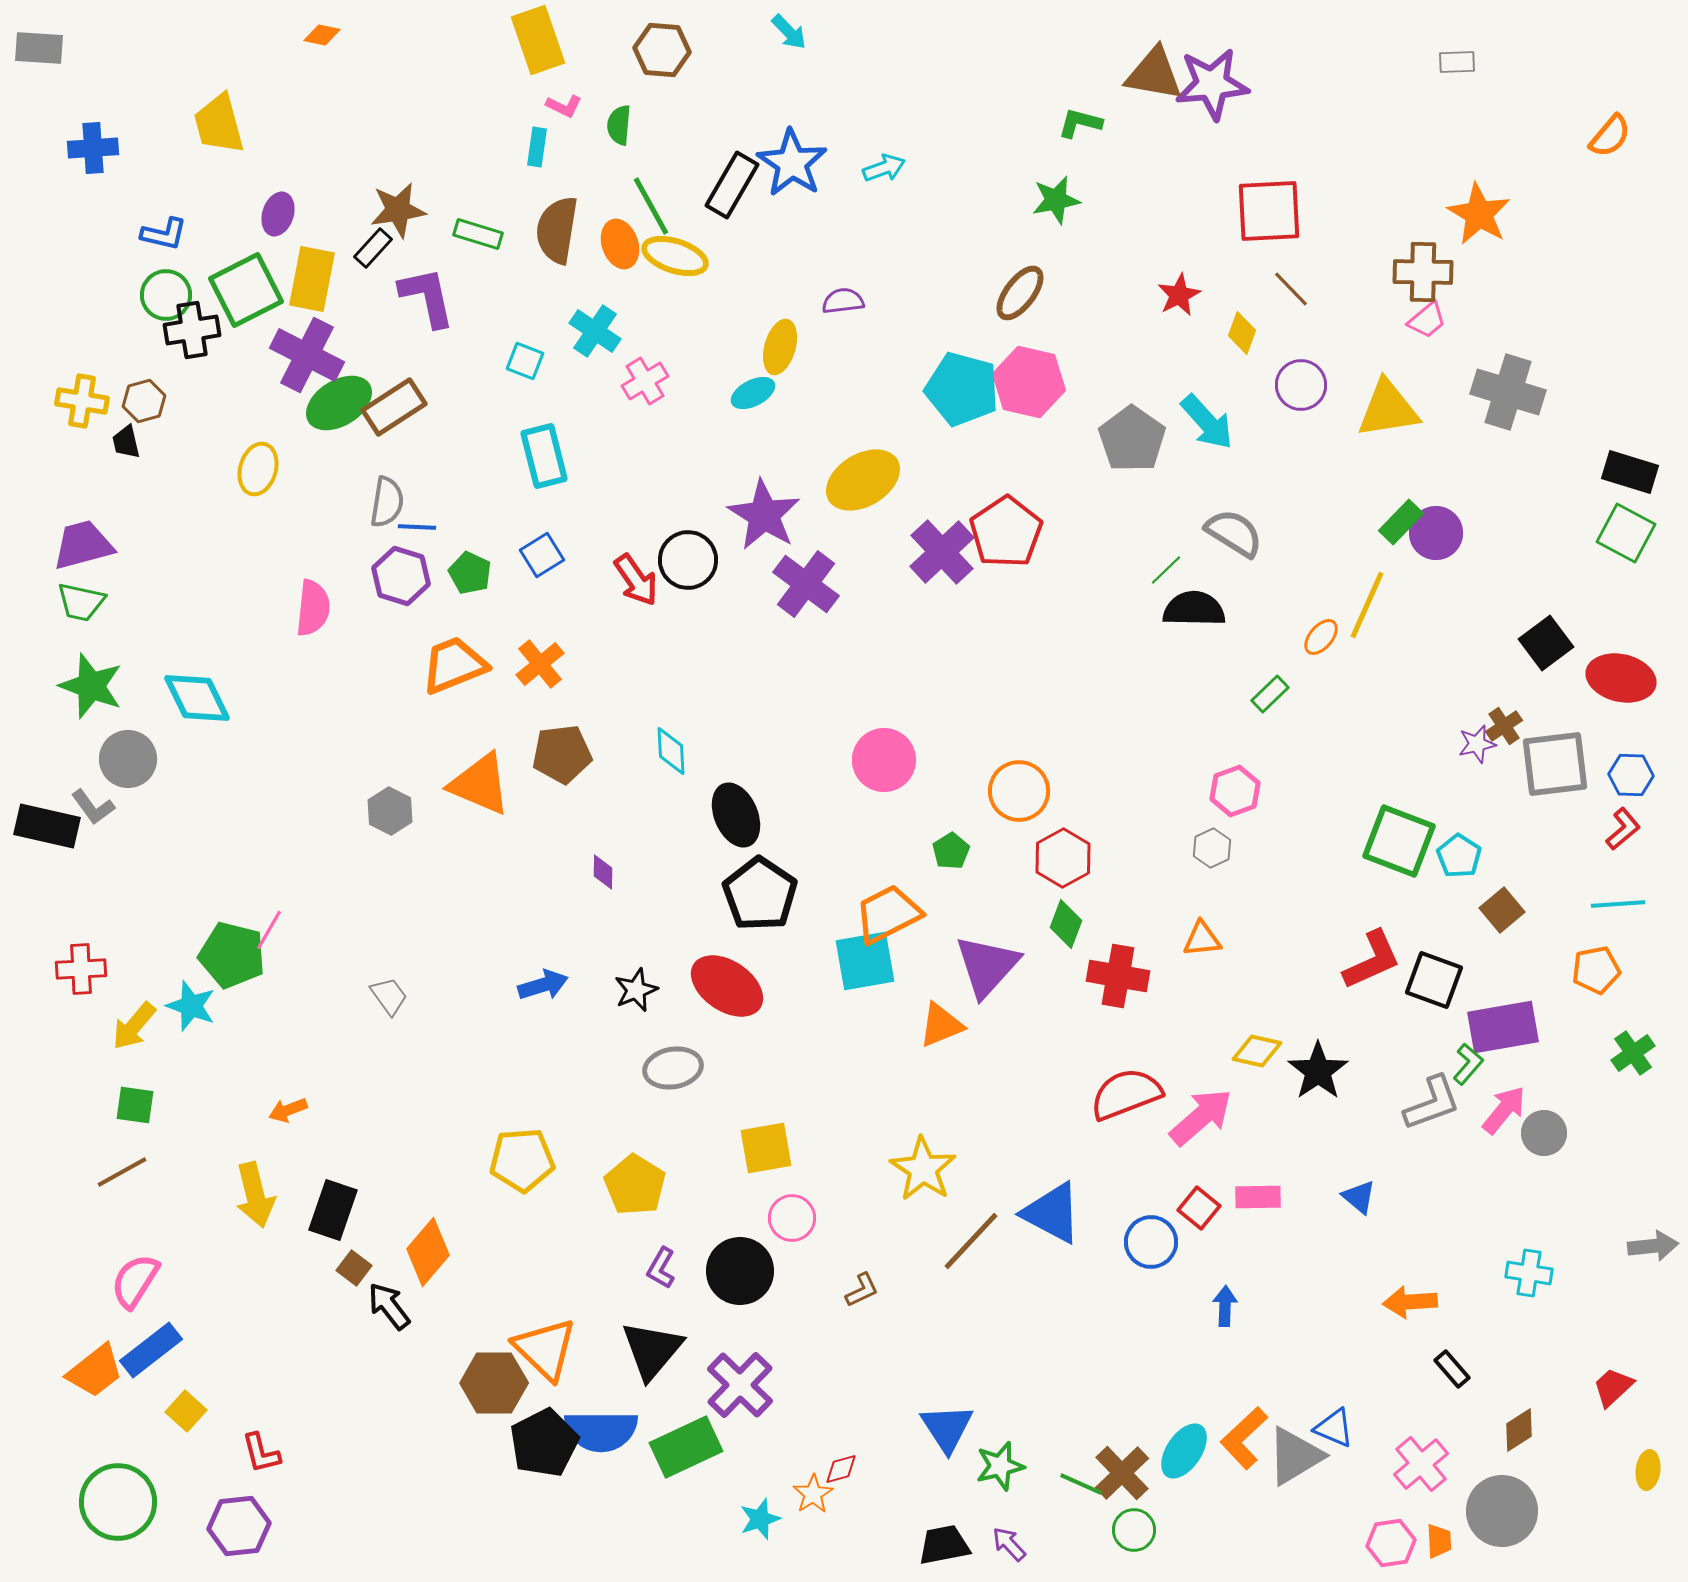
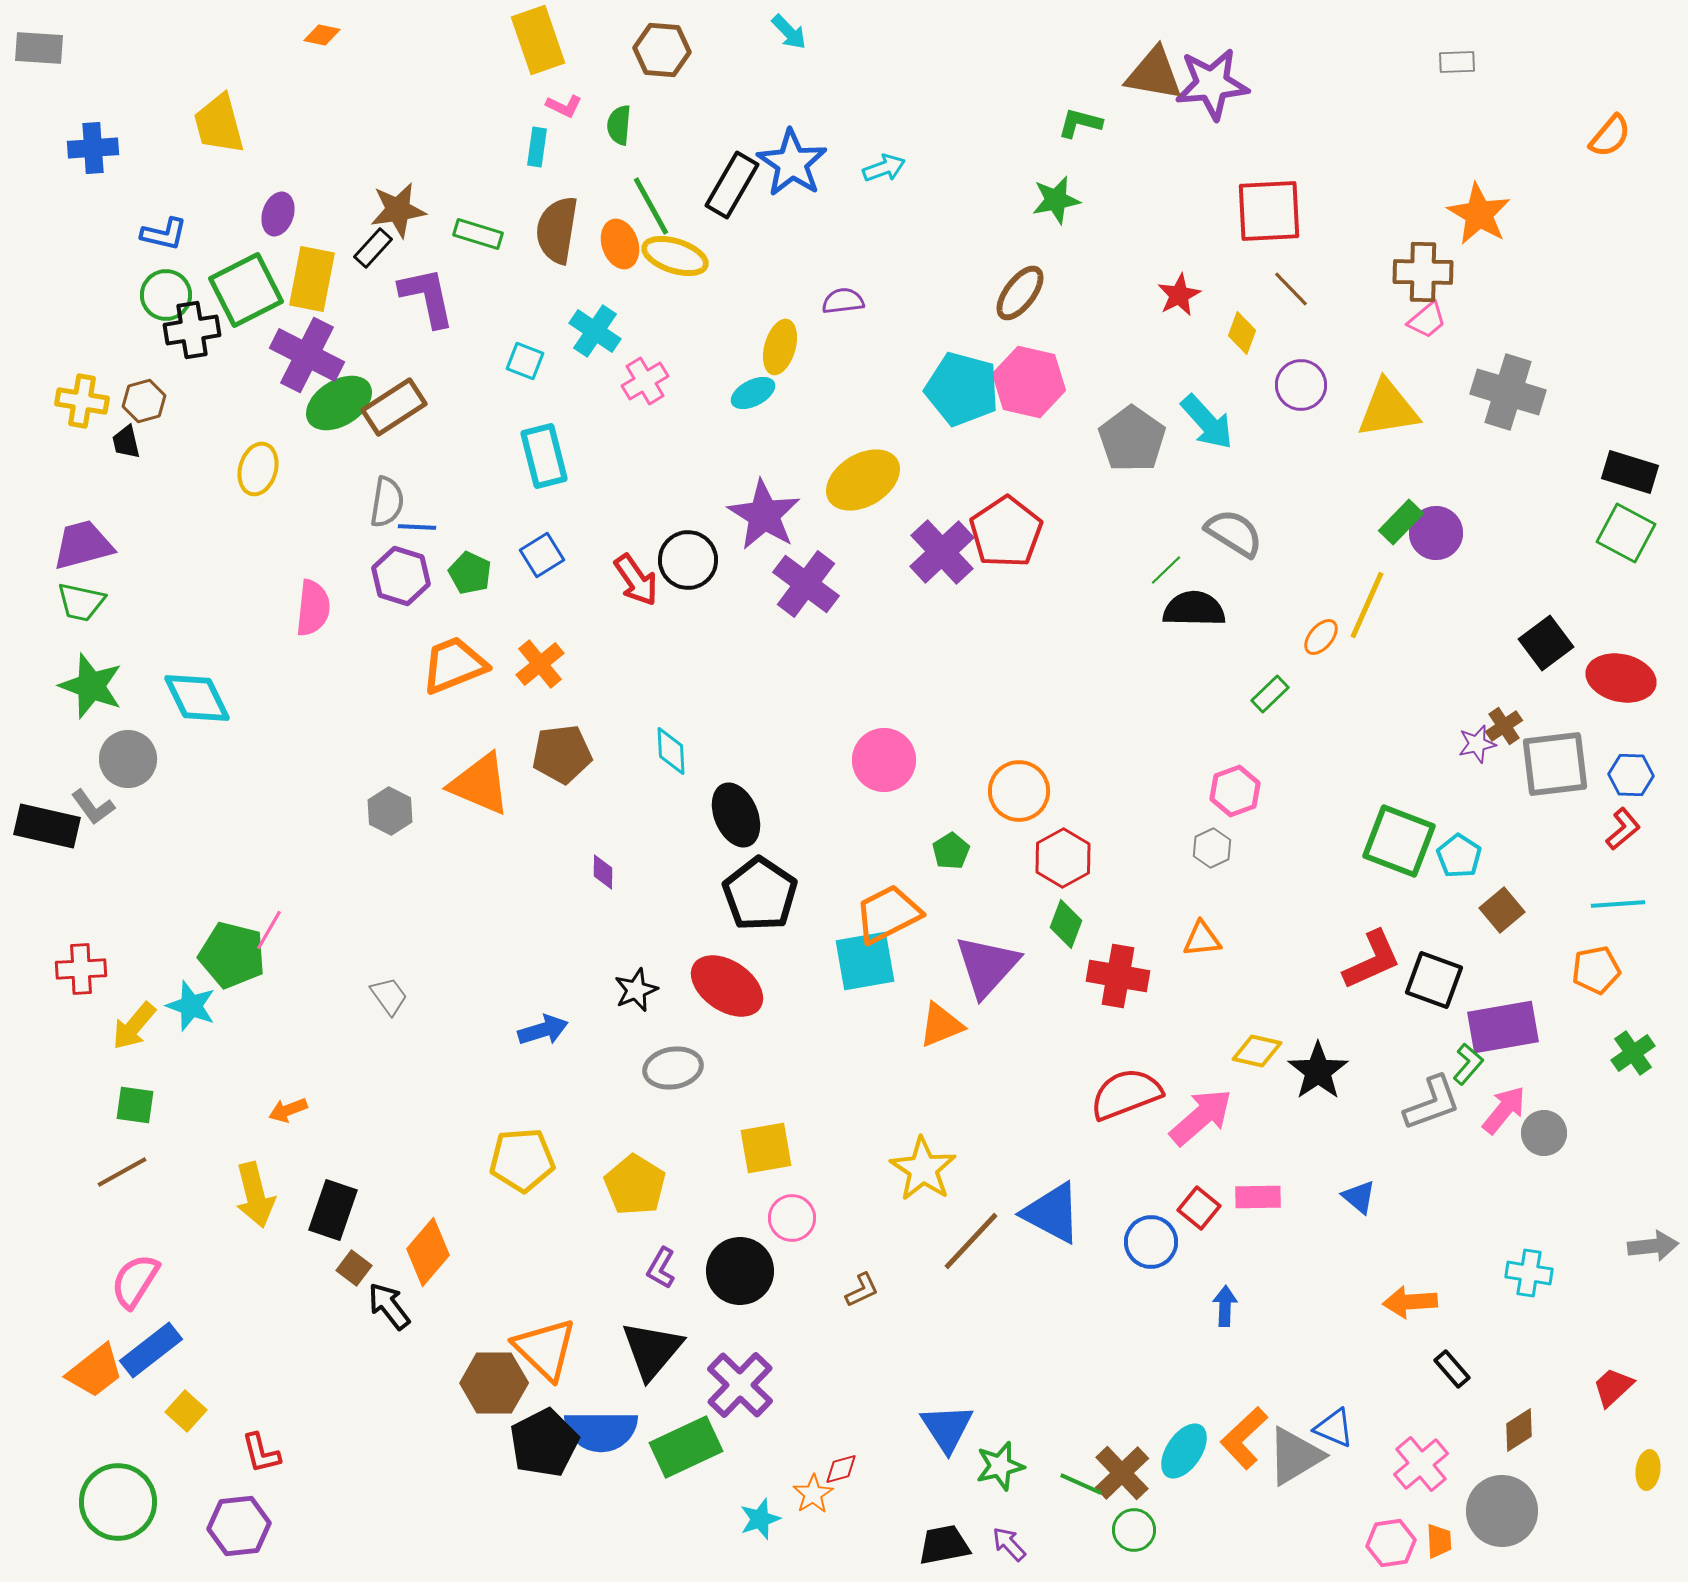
blue arrow at (543, 985): moved 45 px down
